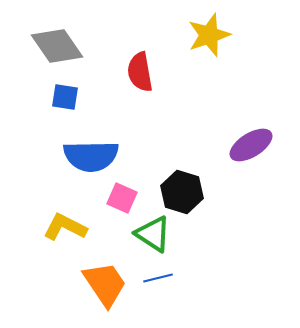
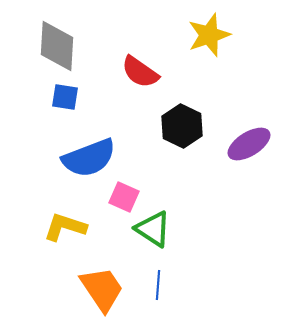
gray diamond: rotated 38 degrees clockwise
red semicircle: rotated 45 degrees counterclockwise
purple ellipse: moved 2 px left, 1 px up
blue semicircle: moved 2 px left, 2 px down; rotated 20 degrees counterclockwise
black hexagon: moved 66 px up; rotated 9 degrees clockwise
pink square: moved 2 px right, 1 px up
yellow L-shape: rotated 9 degrees counterclockwise
green triangle: moved 5 px up
blue line: moved 7 px down; rotated 72 degrees counterclockwise
orange trapezoid: moved 3 px left, 5 px down
